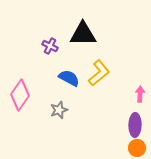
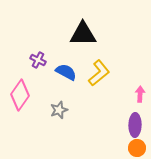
purple cross: moved 12 px left, 14 px down
blue semicircle: moved 3 px left, 6 px up
